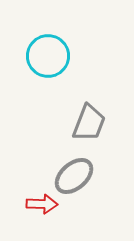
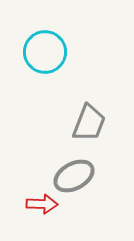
cyan circle: moved 3 px left, 4 px up
gray ellipse: rotated 12 degrees clockwise
